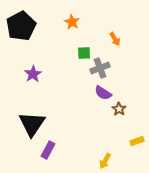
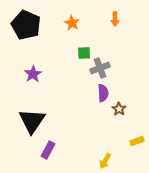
orange star: moved 1 px down
black pentagon: moved 5 px right, 1 px up; rotated 20 degrees counterclockwise
orange arrow: moved 20 px up; rotated 32 degrees clockwise
purple semicircle: rotated 126 degrees counterclockwise
black triangle: moved 3 px up
